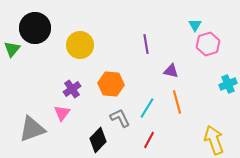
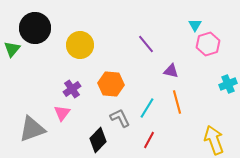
purple line: rotated 30 degrees counterclockwise
